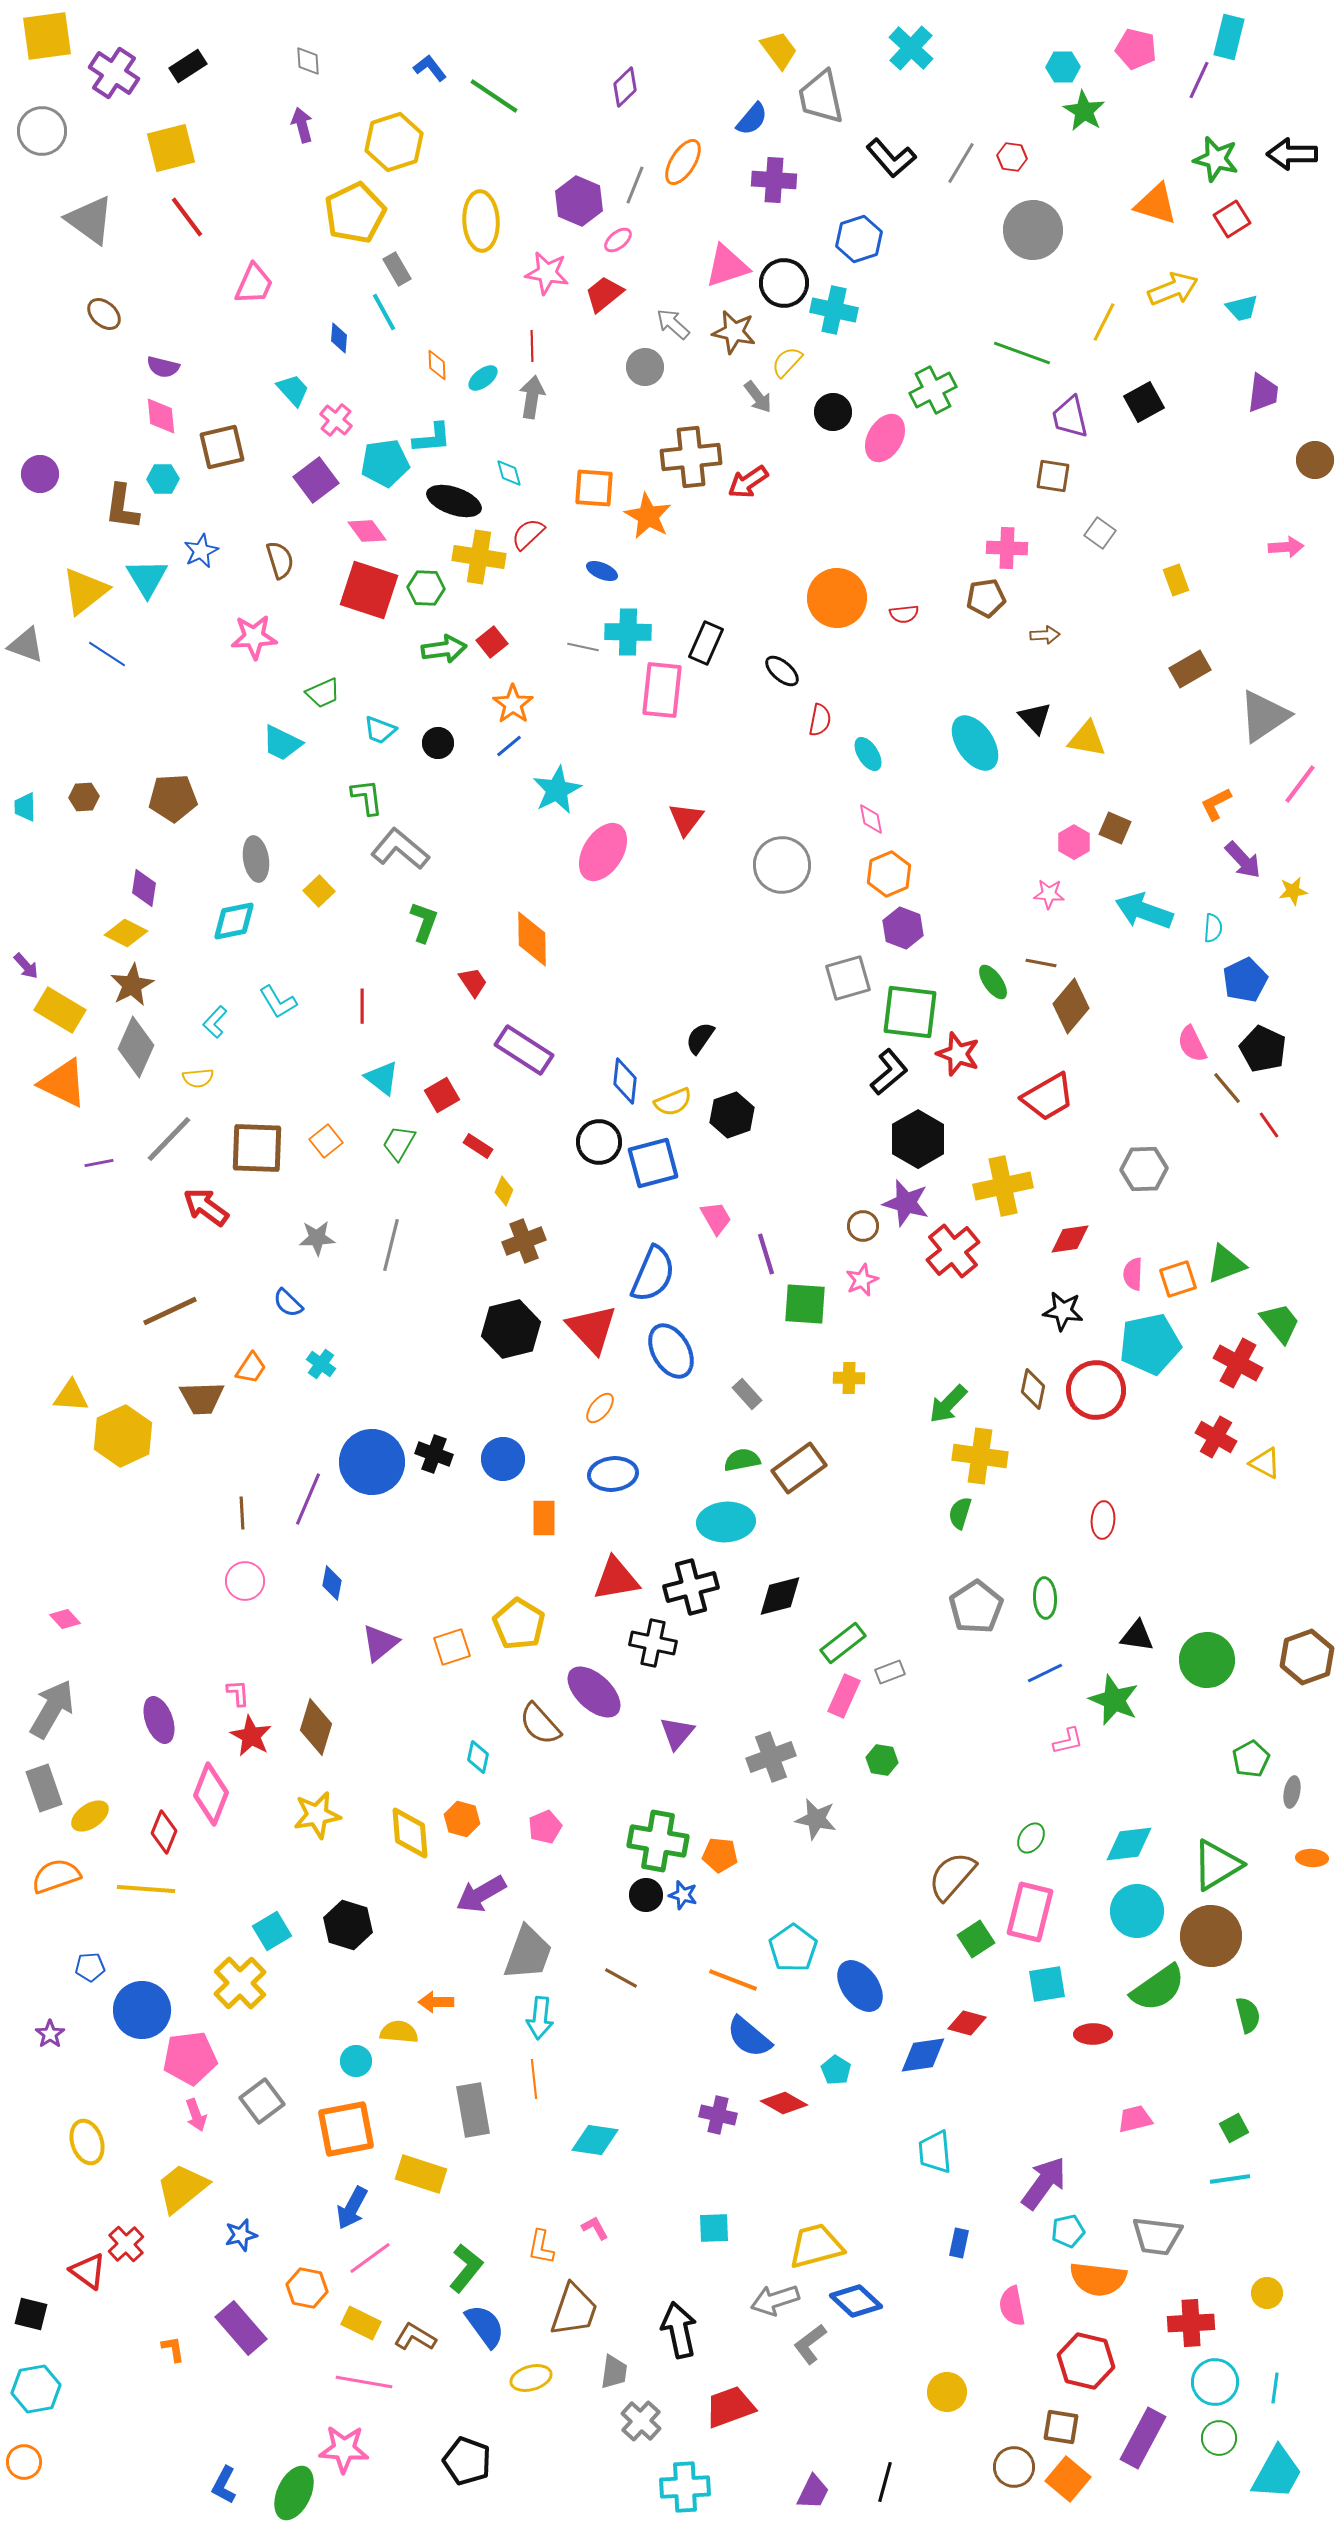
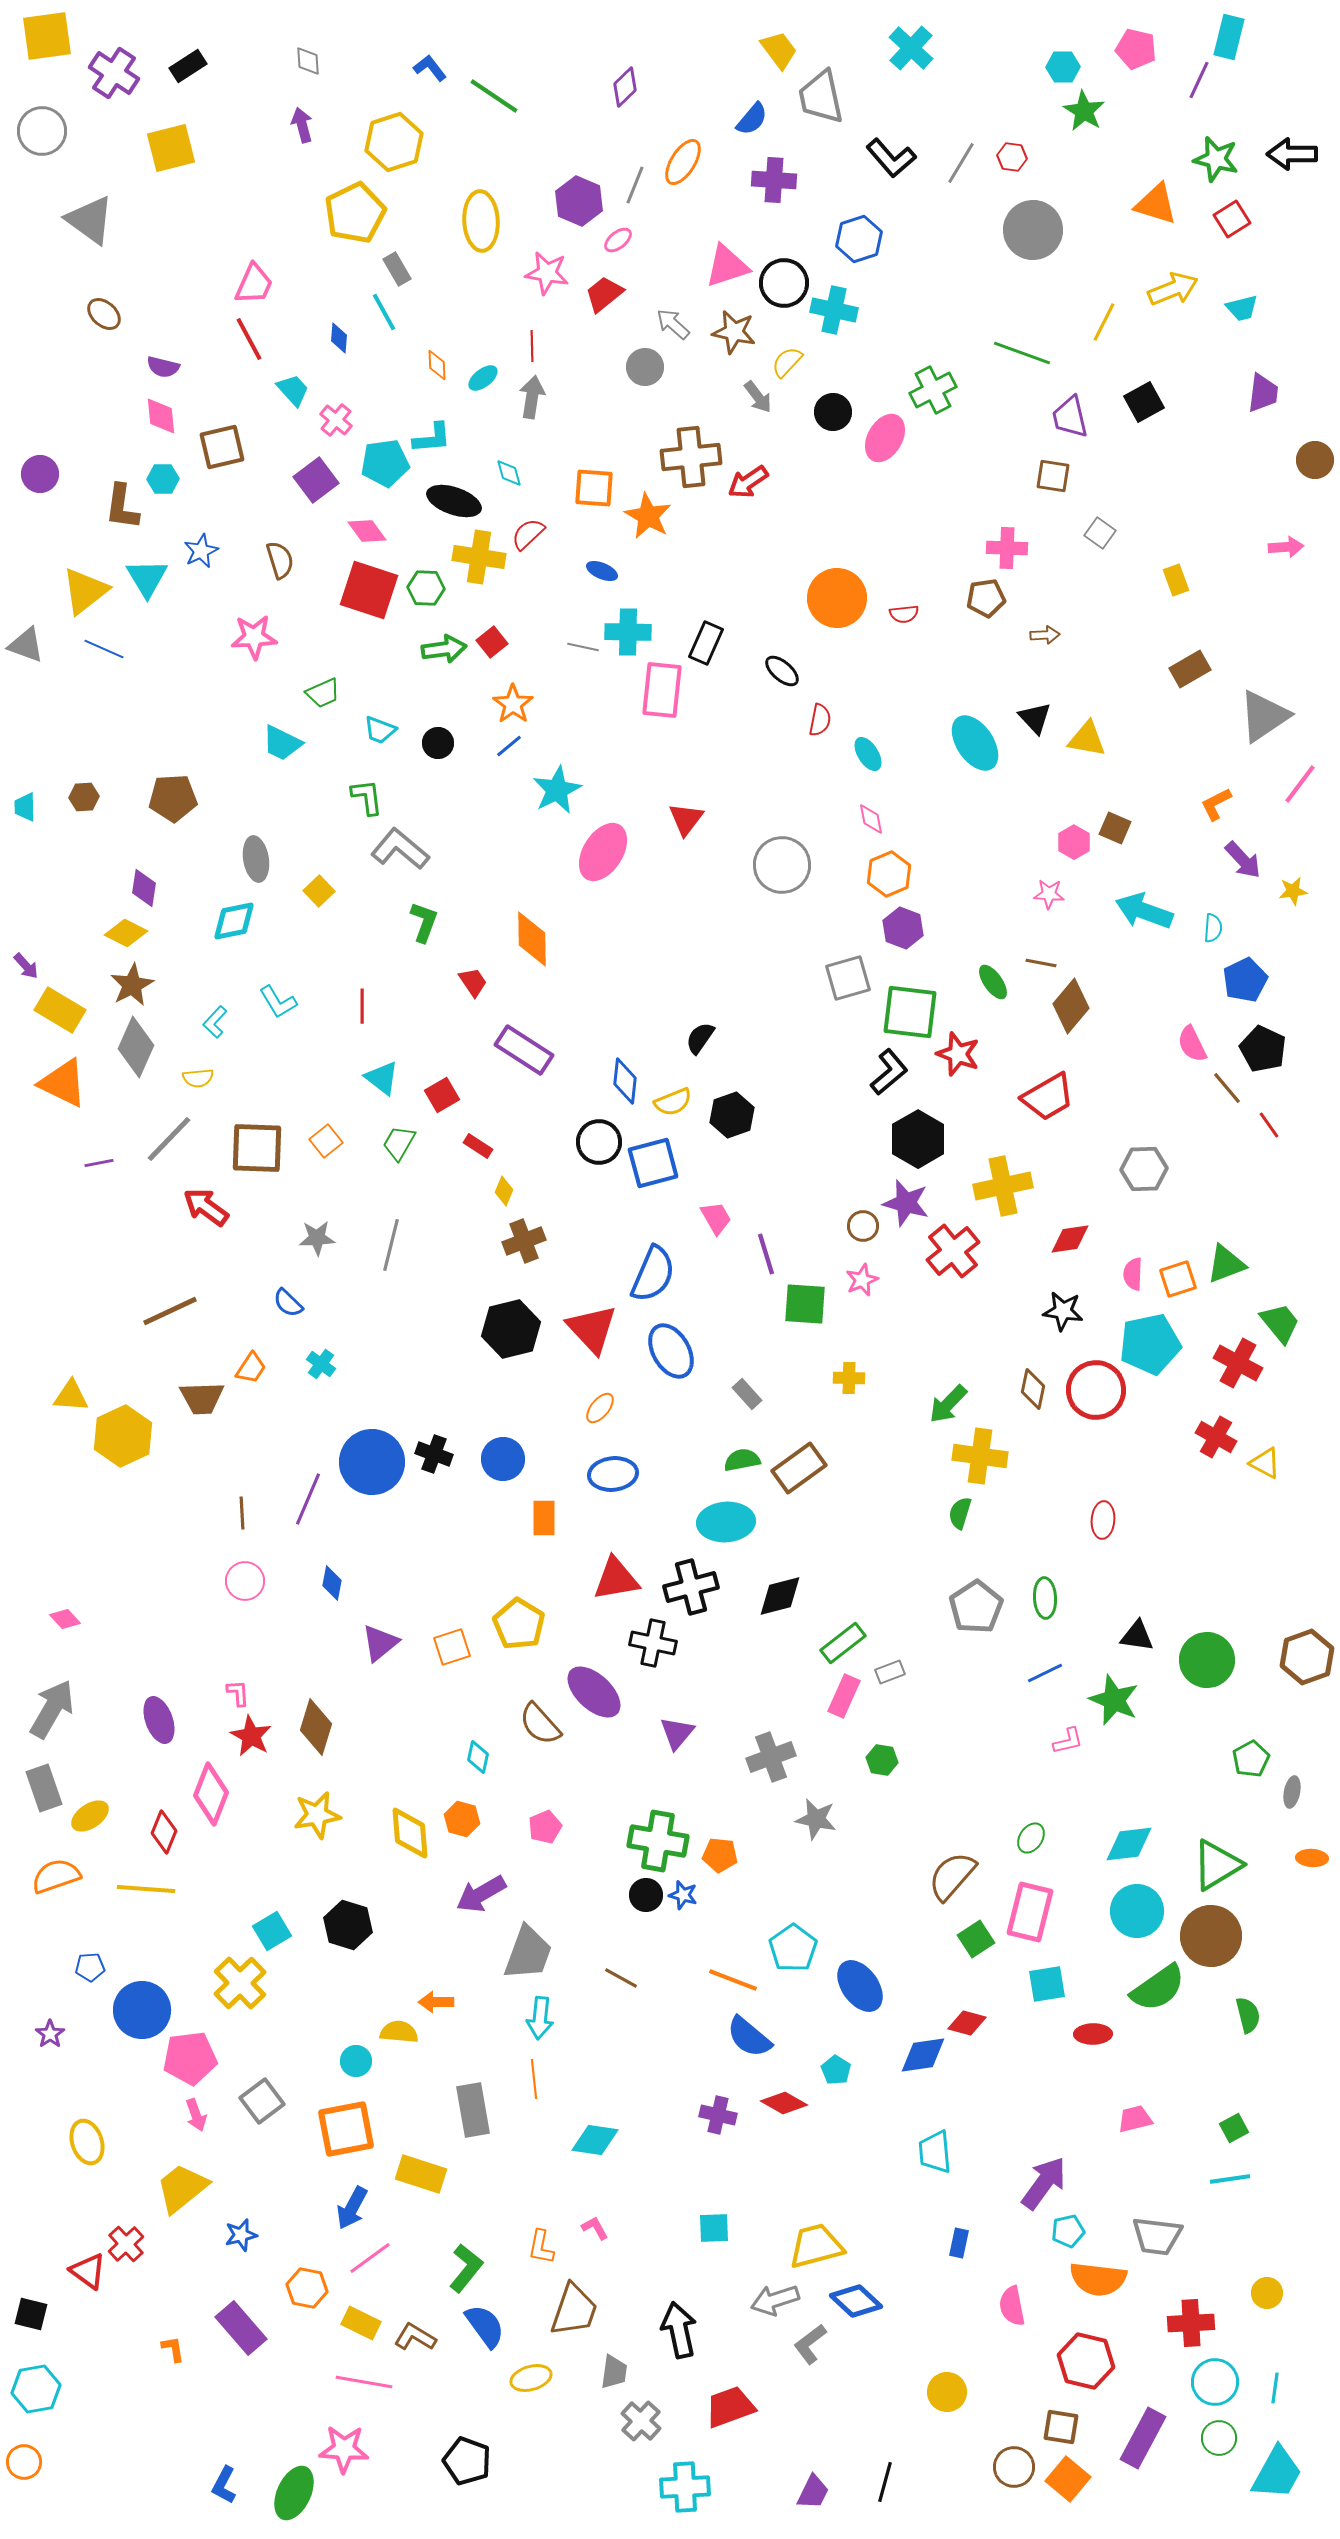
red line at (187, 217): moved 62 px right, 122 px down; rotated 9 degrees clockwise
blue line at (107, 654): moved 3 px left, 5 px up; rotated 9 degrees counterclockwise
